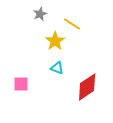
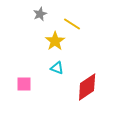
pink square: moved 3 px right
